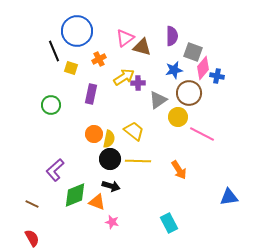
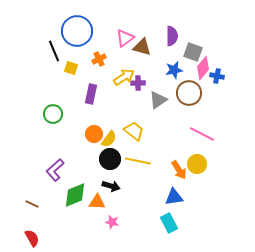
green circle: moved 2 px right, 9 px down
yellow circle: moved 19 px right, 47 px down
yellow semicircle: rotated 24 degrees clockwise
yellow line: rotated 10 degrees clockwise
blue triangle: moved 55 px left
orange triangle: rotated 18 degrees counterclockwise
